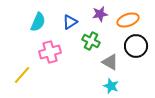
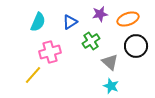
orange ellipse: moved 1 px up
green cross: rotated 30 degrees clockwise
gray triangle: rotated 12 degrees clockwise
yellow line: moved 11 px right
